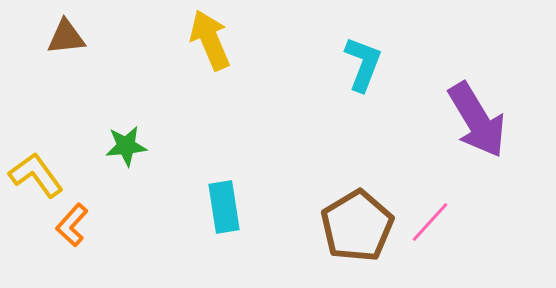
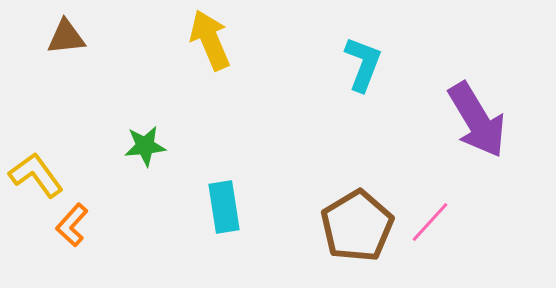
green star: moved 19 px right
